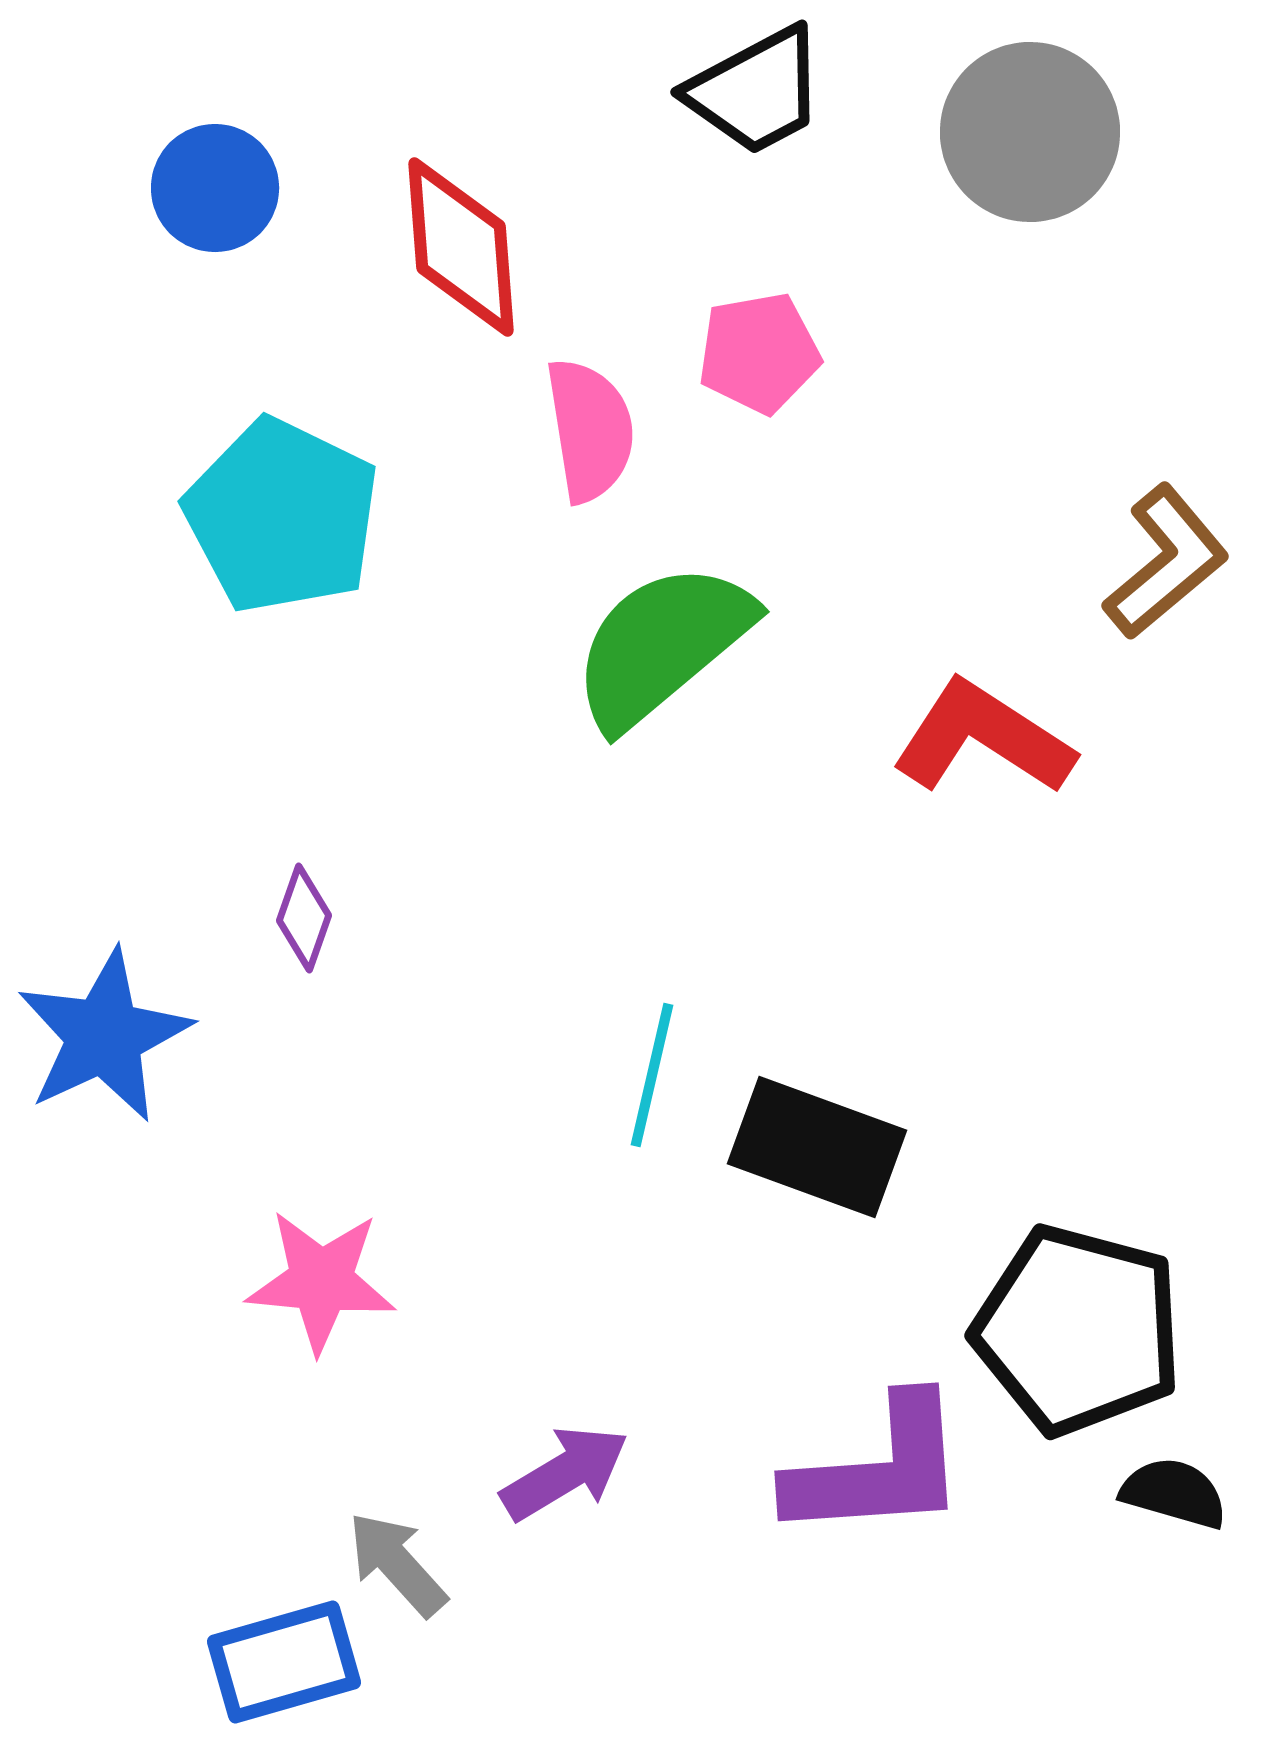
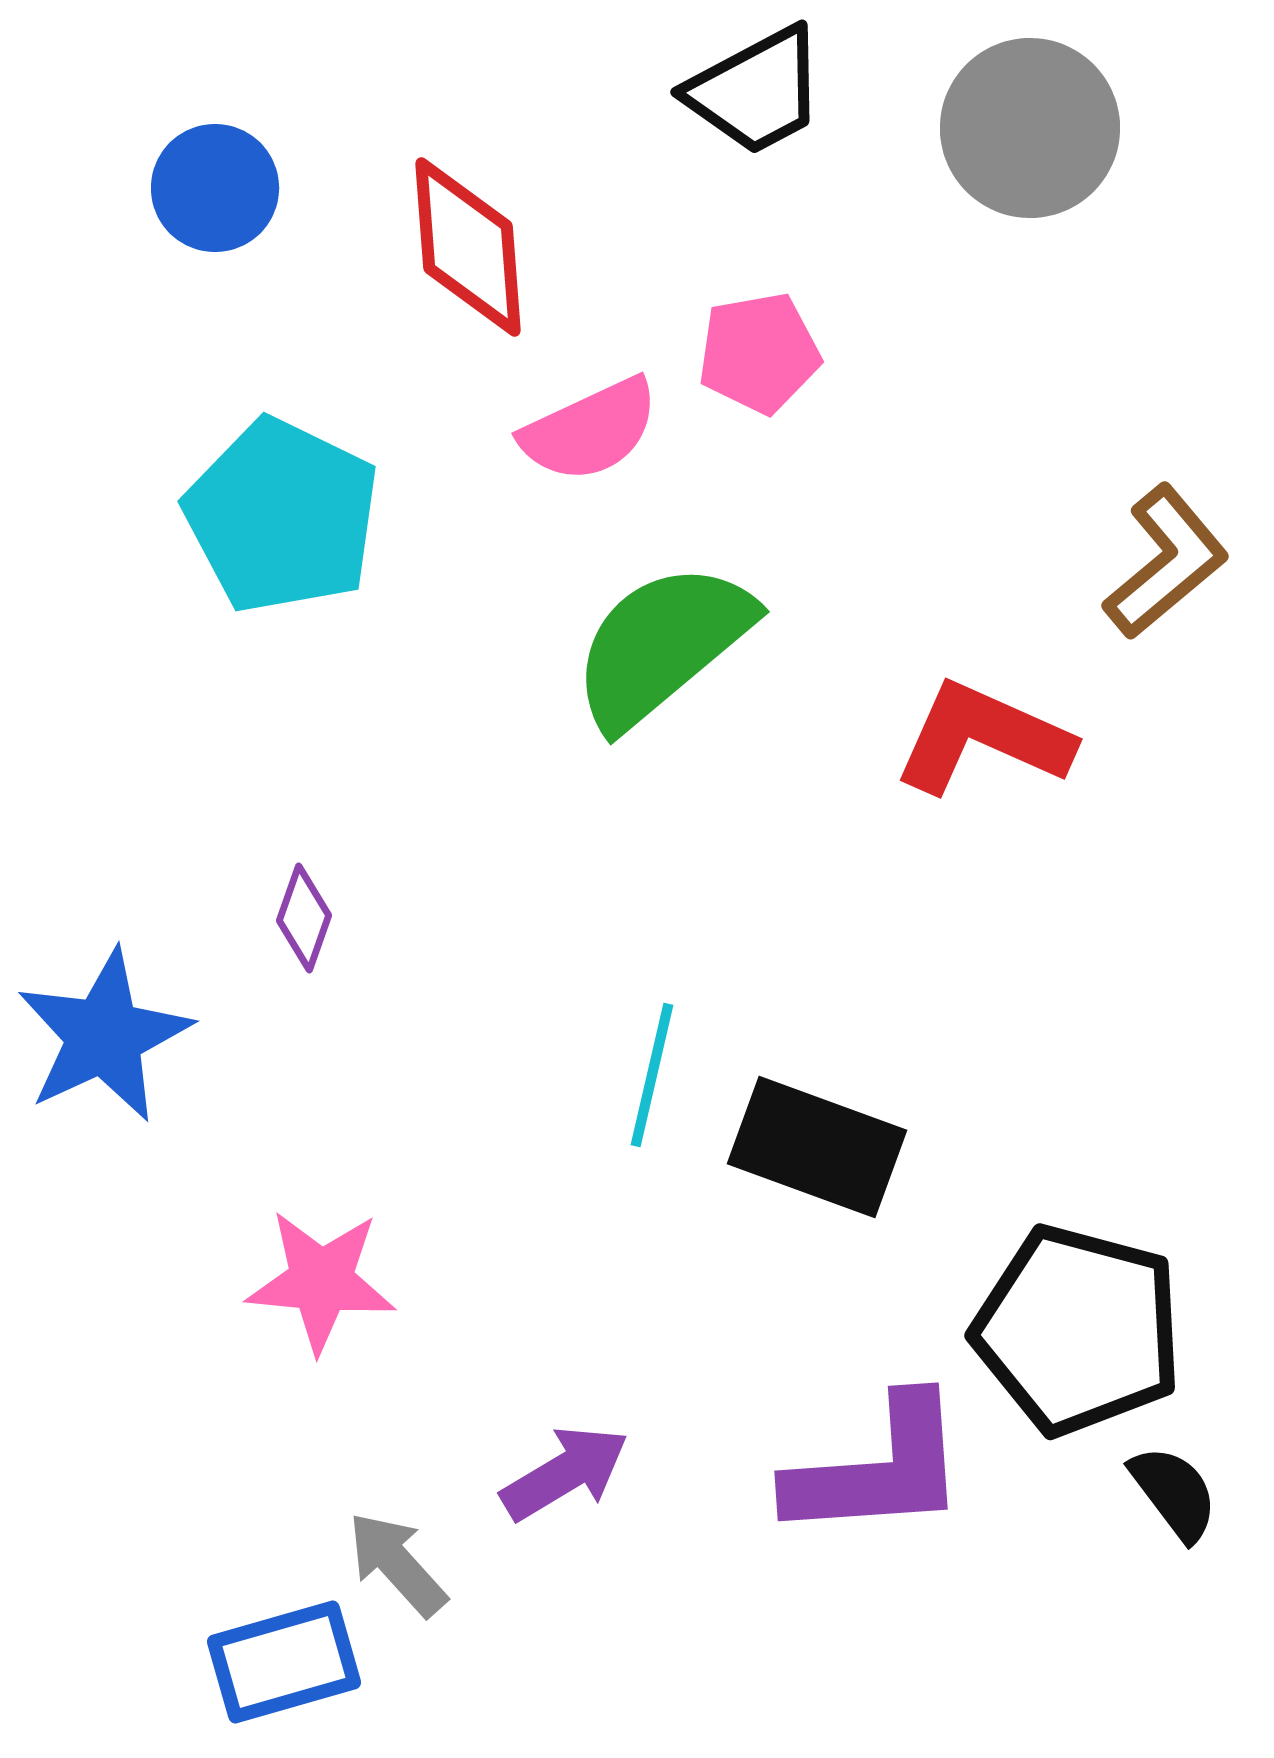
gray circle: moved 4 px up
red diamond: moved 7 px right
pink semicircle: rotated 74 degrees clockwise
red L-shape: rotated 9 degrees counterclockwise
black semicircle: rotated 37 degrees clockwise
